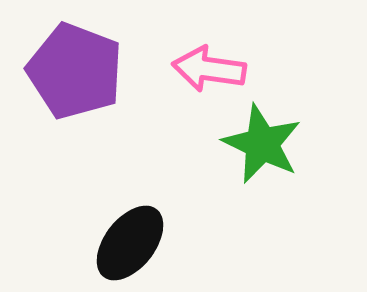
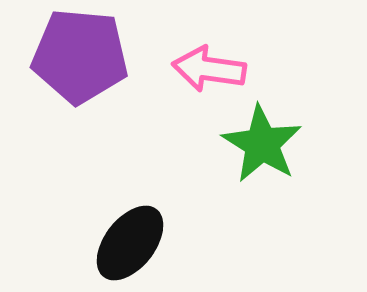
purple pentagon: moved 5 px right, 15 px up; rotated 16 degrees counterclockwise
green star: rotated 6 degrees clockwise
